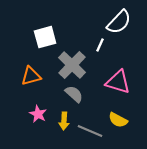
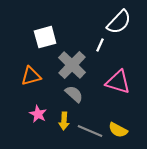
yellow semicircle: moved 10 px down
